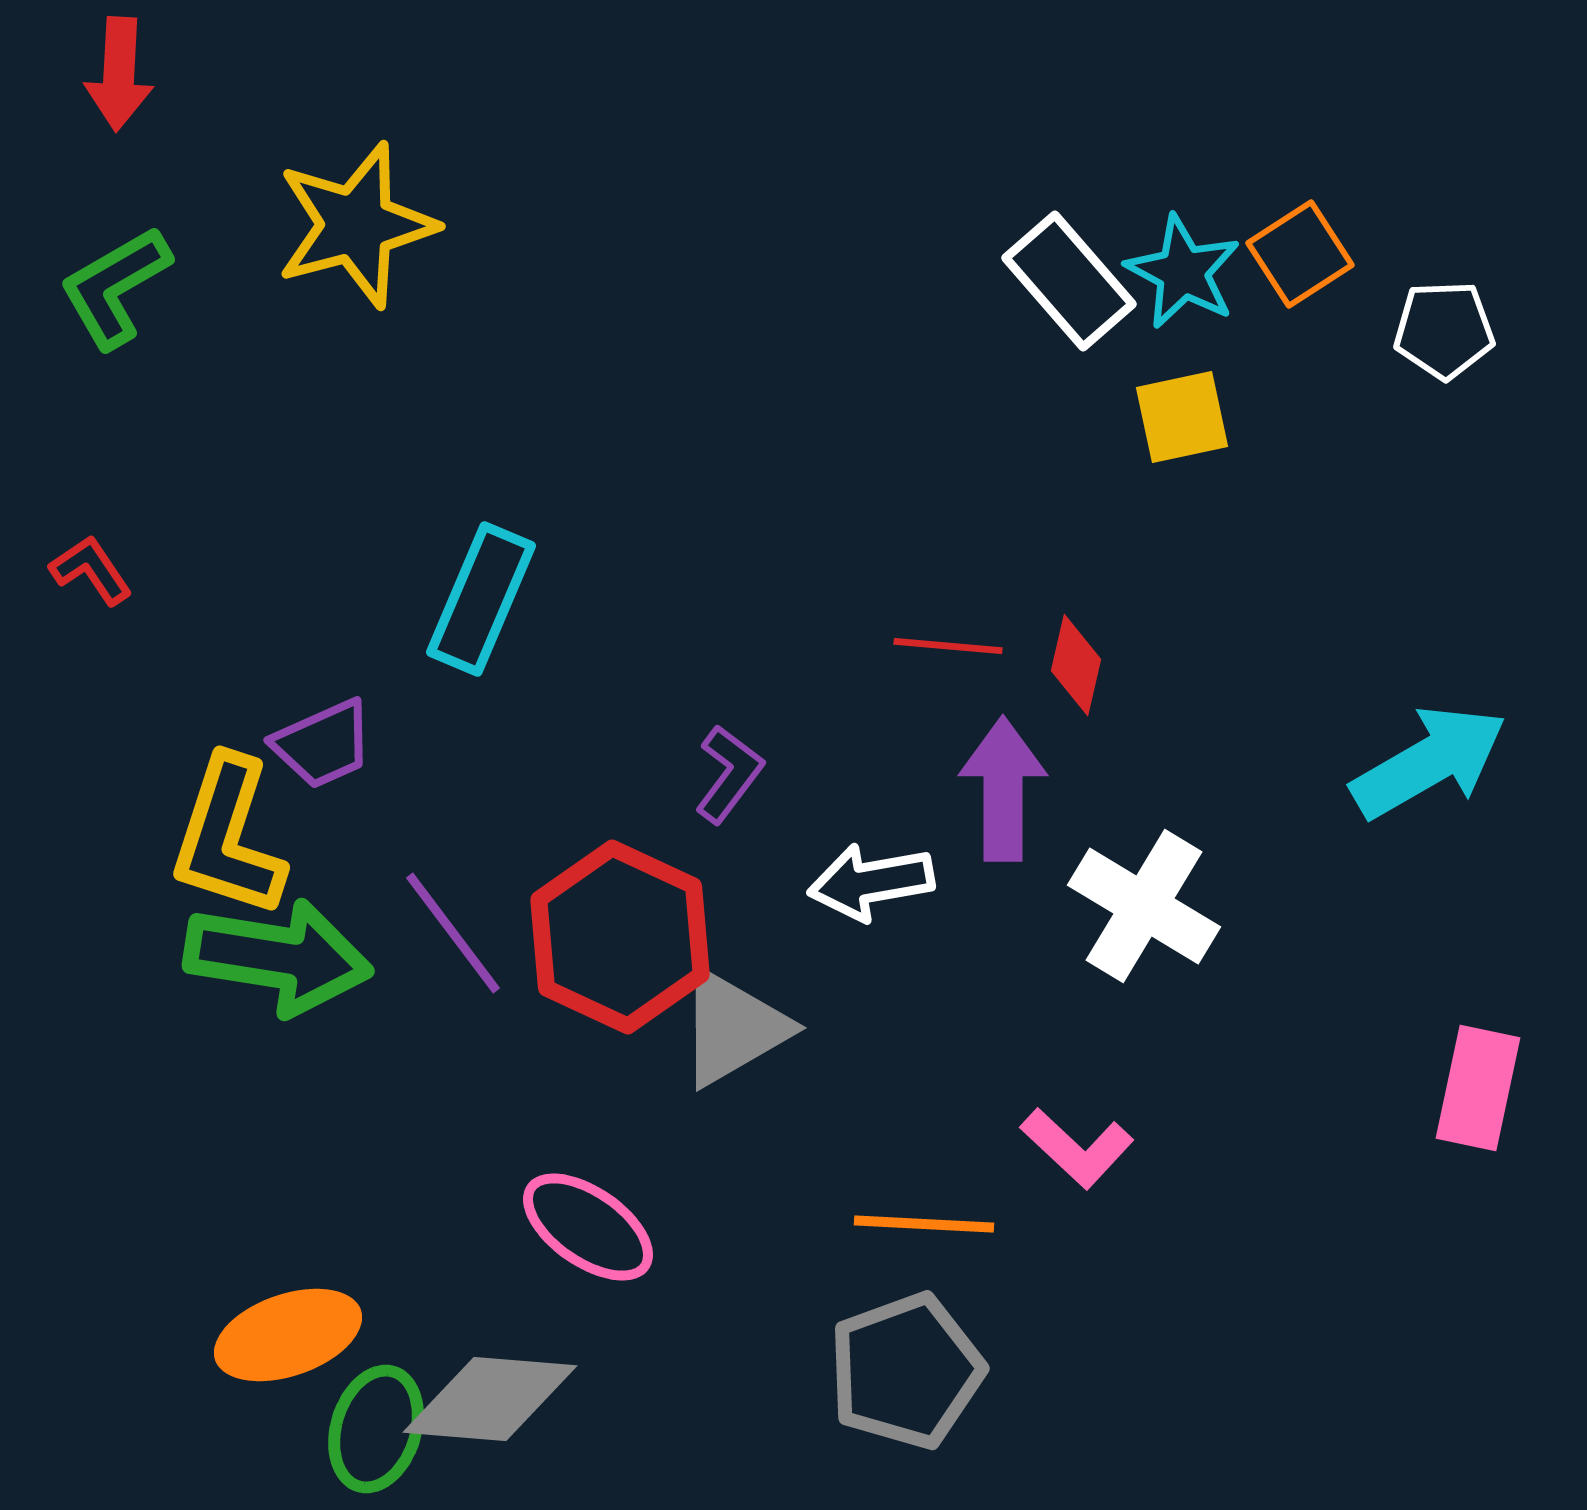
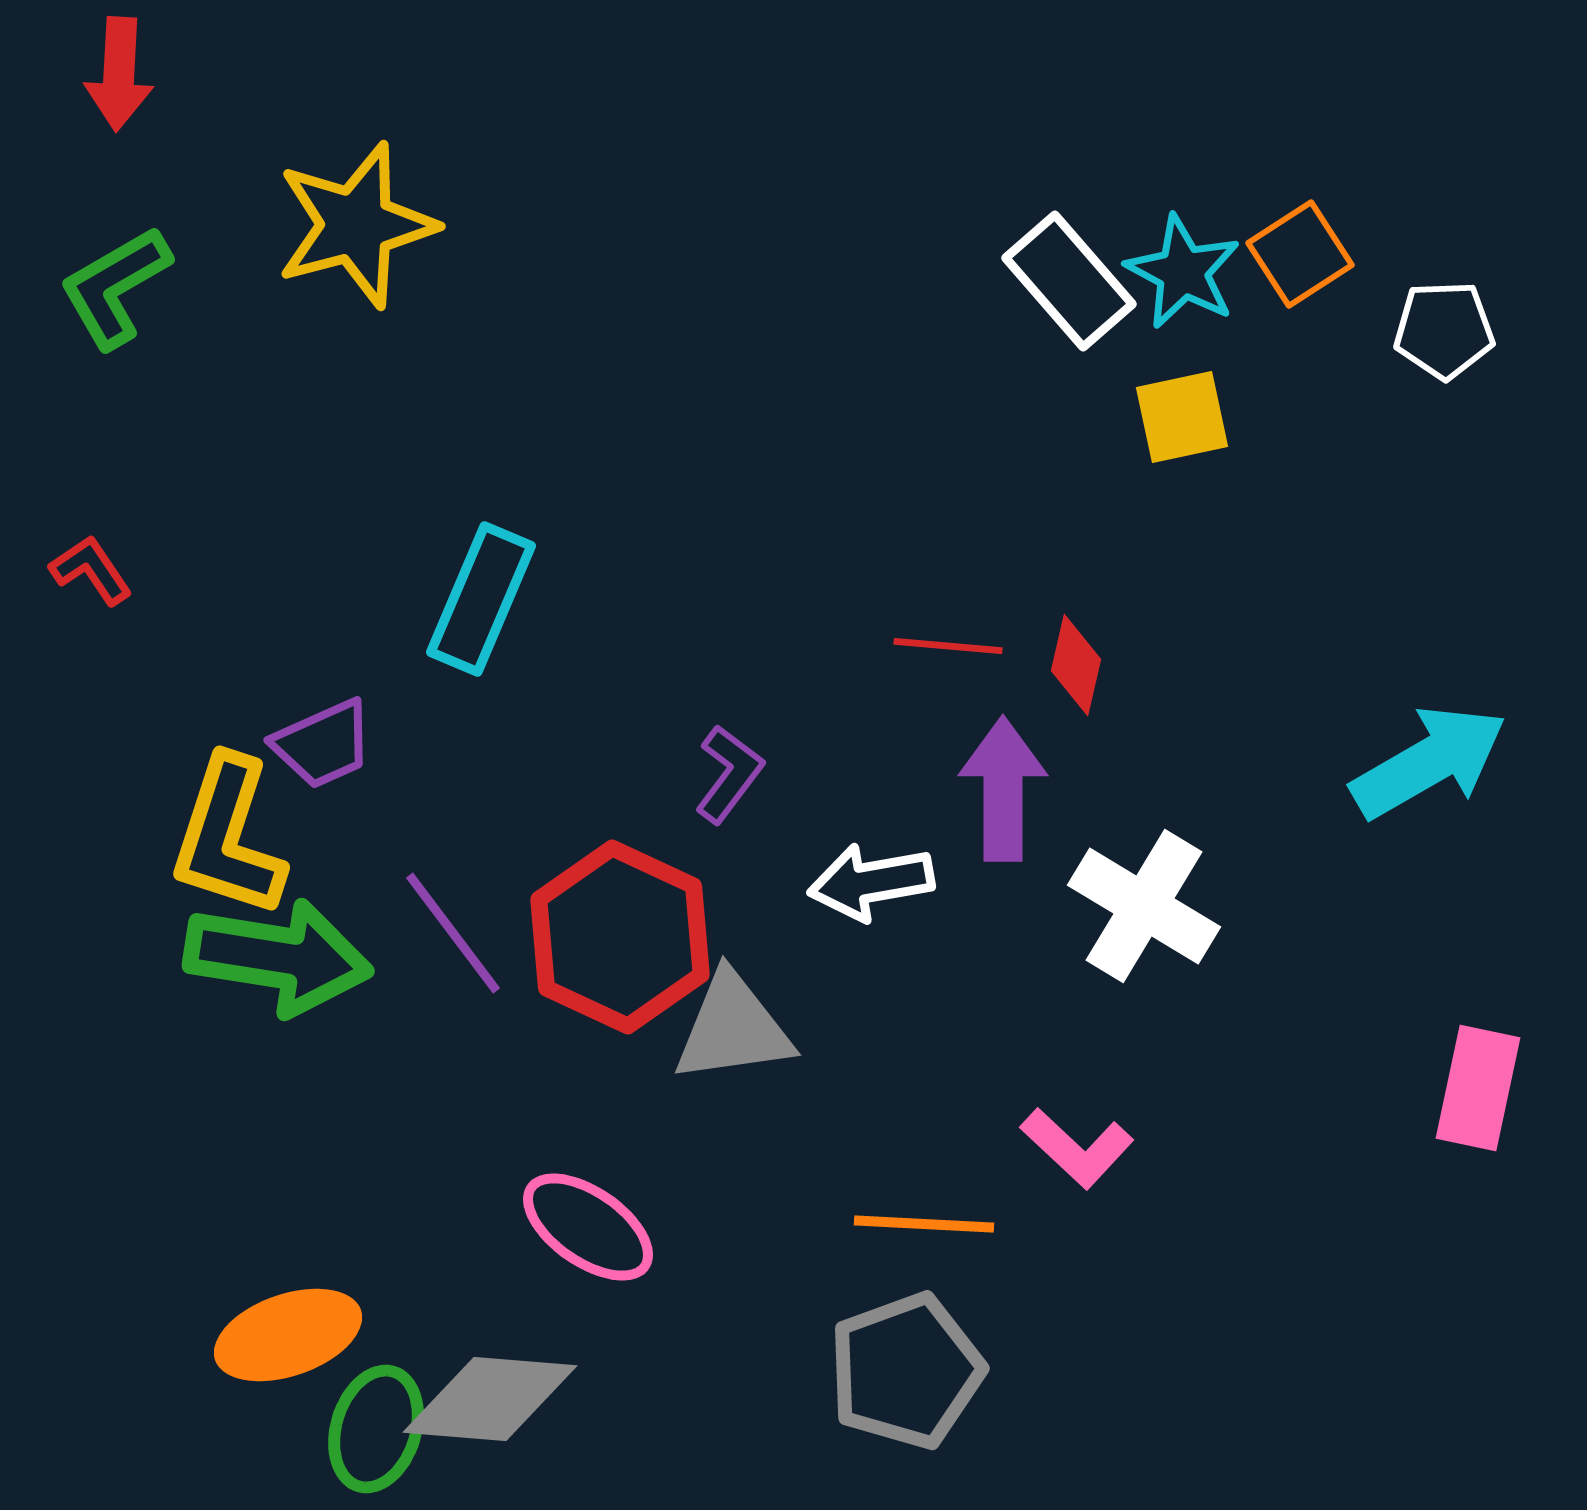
gray triangle: rotated 22 degrees clockwise
